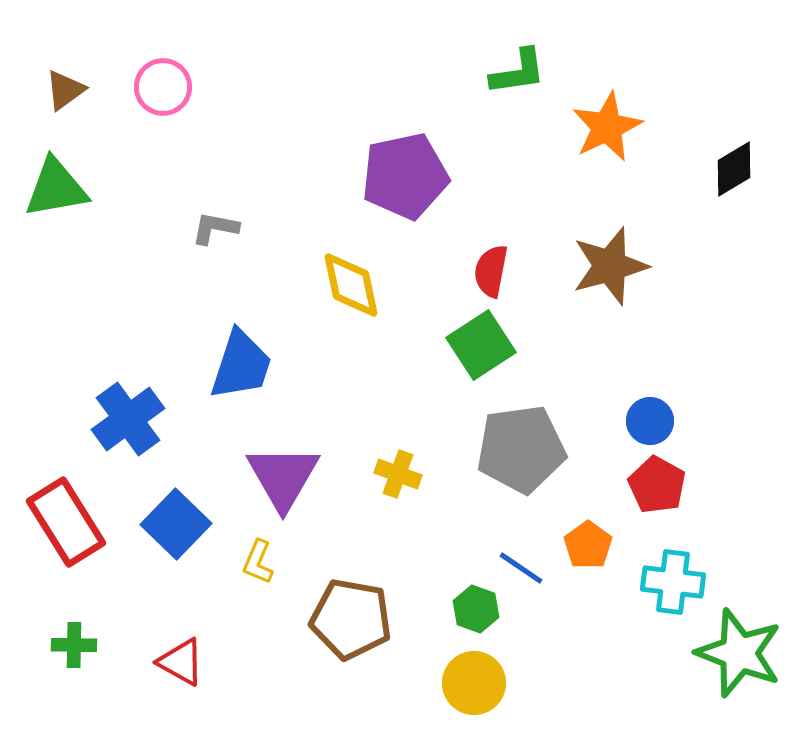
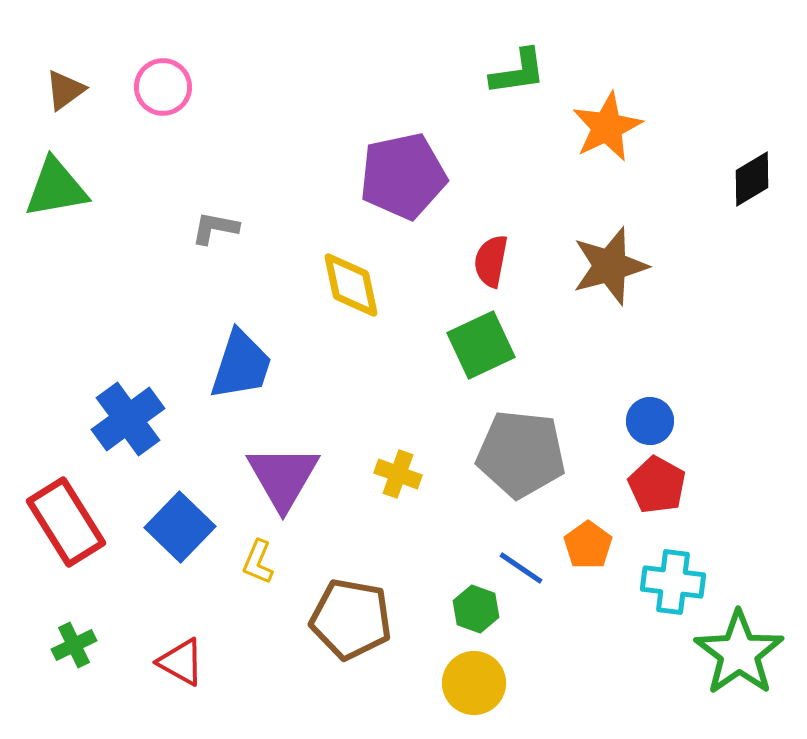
black diamond: moved 18 px right, 10 px down
purple pentagon: moved 2 px left
red semicircle: moved 10 px up
green square: rotated 8 degrees clockwise
gray pentagon: moved 5 px down; rotated 14 degrees clockwise
blue square: moved 4 px right, 3 px down
green cross: rotated 27 degrees counterclockwise
green star: rotated 16 degrees clockwise
